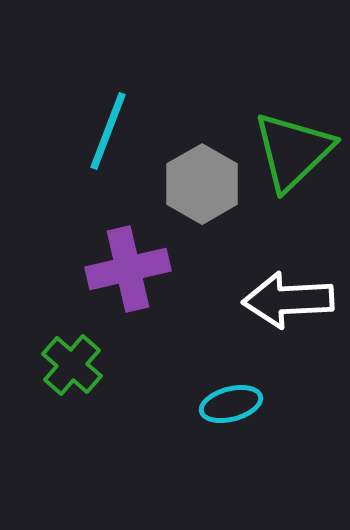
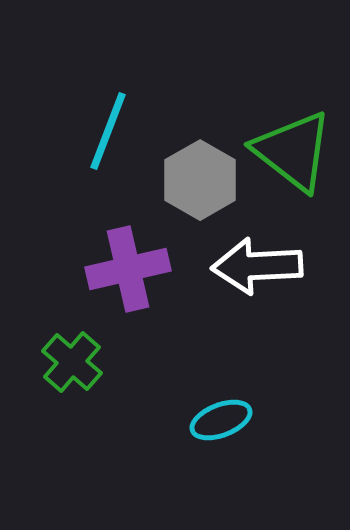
green triangle: rotated 38 degrees counterclockwise
gray hexagon: moved 2 px left, 4 px up
white arrow: moved 31 px left, 34 px up
green cross: moved 3 px up
cyan ellipse: moved 10 px left, 16 px down; rotated 6 degrees counterclockwise
